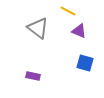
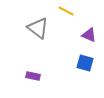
yellow line: moved 2 px left
purple triangle: moved 10 px right, 4 px down
